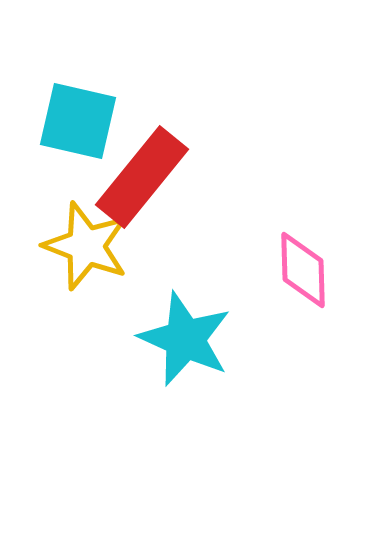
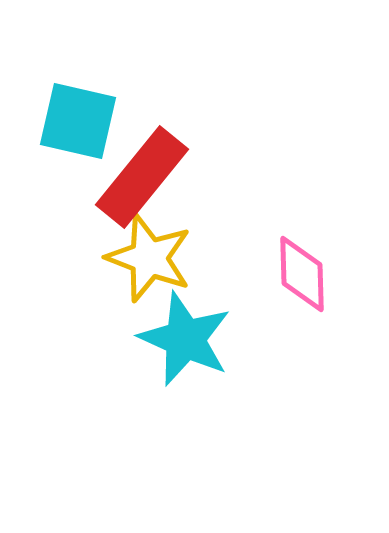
yellow star: moved 63 px right, 12 px down
pink diamond: moved 1 px left, 4 px down
